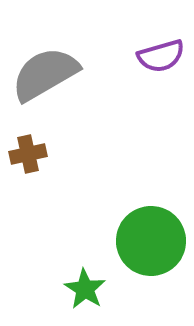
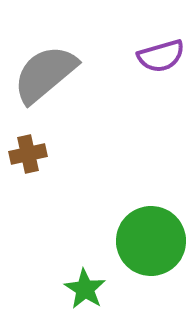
gray semicircle: rotated 10 degrees counterclockwise
